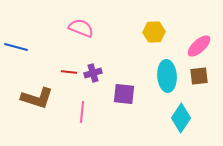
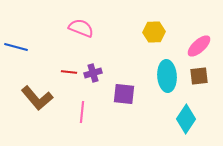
brown L-shape: rotated 32 degrees clockwise
cyan diamond: moved 5 px right, 1 px down
